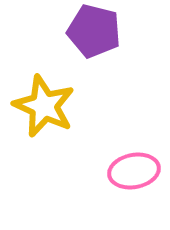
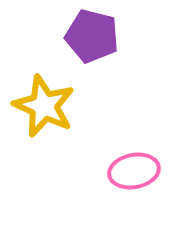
purple pentagon: moved 2 px left, 5 px down
